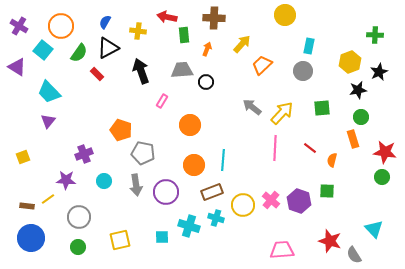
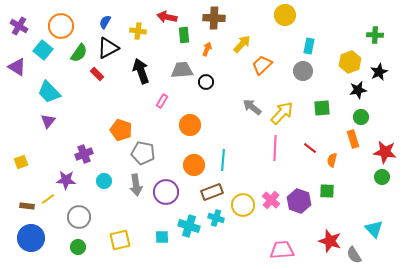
yellow square at (23, 157): moved 2 px left, 5 px down
